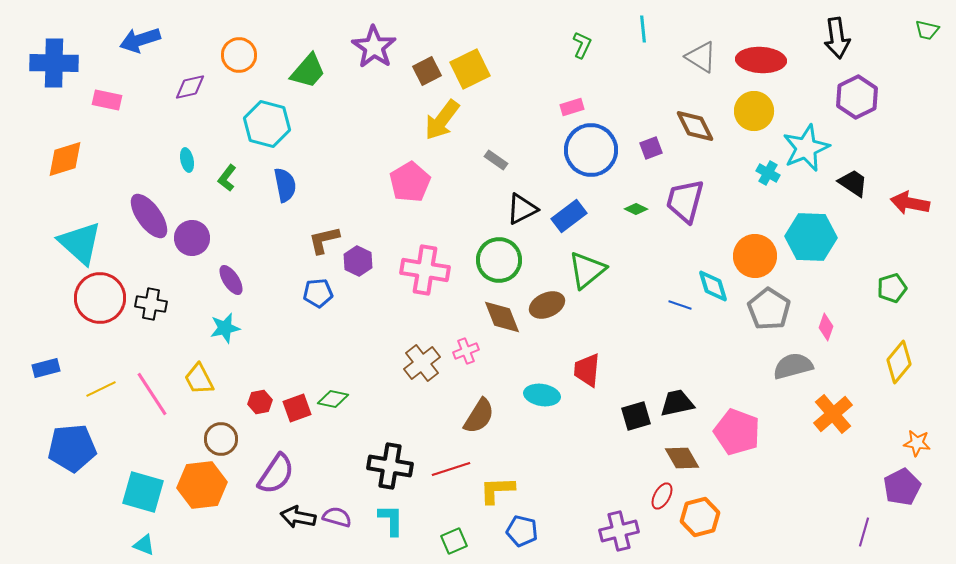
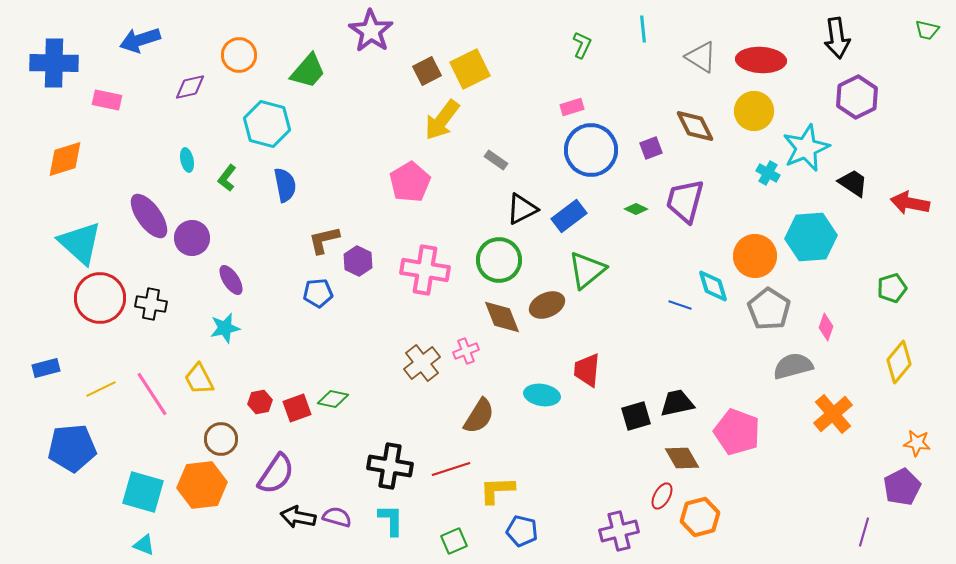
purple star at (374, 47): moved 3 px left, 16 px up
cyan hexagon at (811, 237): rotated 6 degrees counterclockwise
